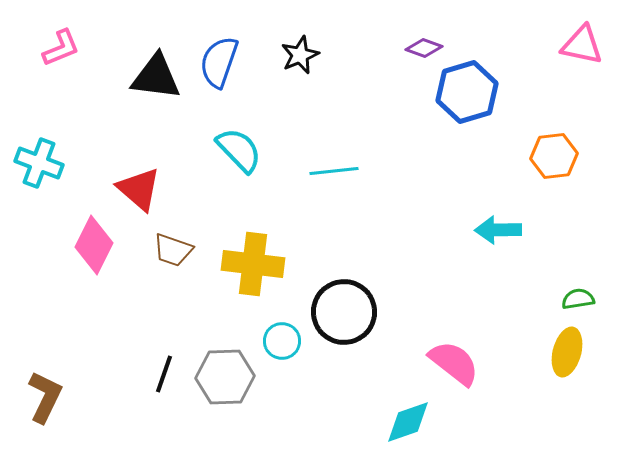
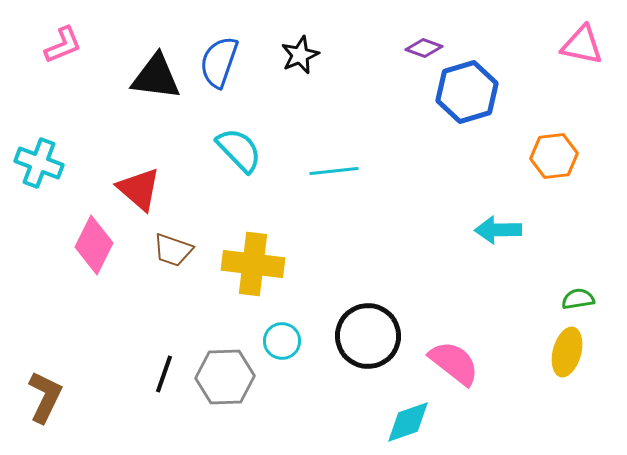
pink L-shape: moved 2 px right, 3 px up
black circle: moved 24 px right, 24 px down
